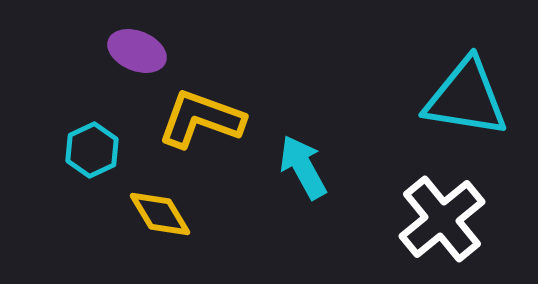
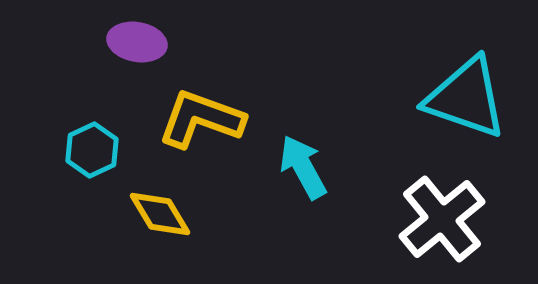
purple ellipse: moved 9 px up; rotated 12 degrees counterclockwise
cyan triangle: rotated 10 degrees clockwise
